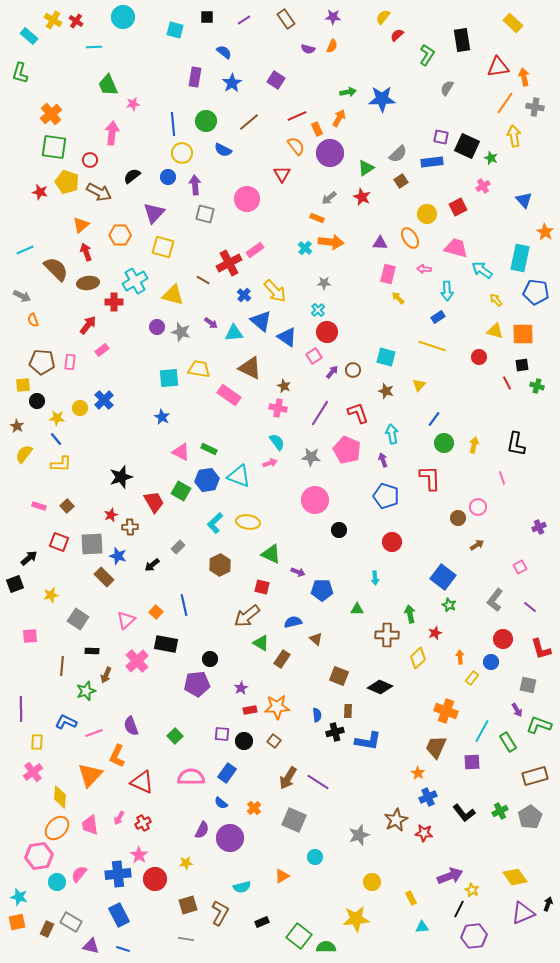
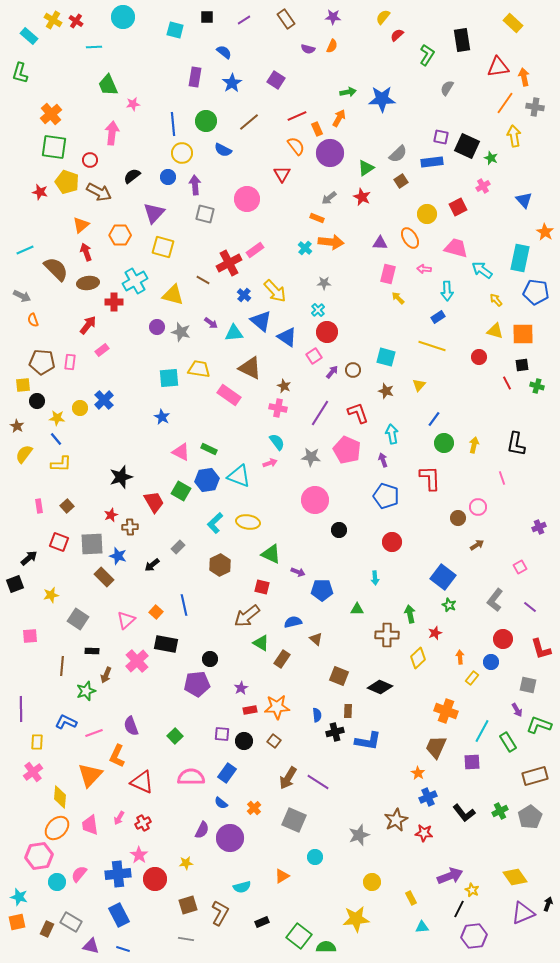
pink rectangle at (39, 506): rotated 64 degrees clockwise
